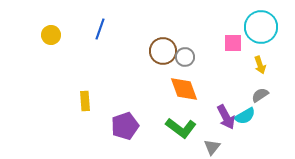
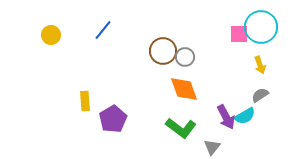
blue line: moved 3 px right, 1 px down; rotated 20 degrees clockwise
pink square: moved 6 px right, 9 px up
purple pentagon: moved 12 px left, 7 px up; rotated 12 degrees counterclockwise
